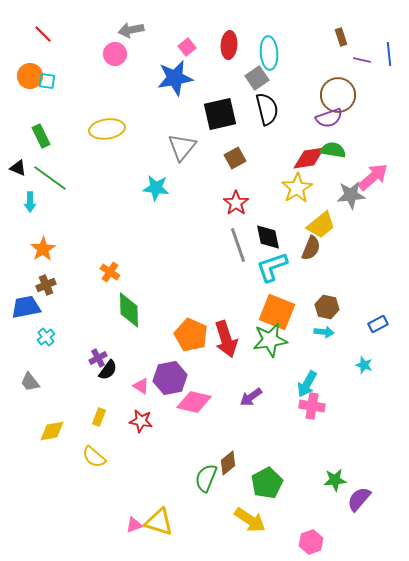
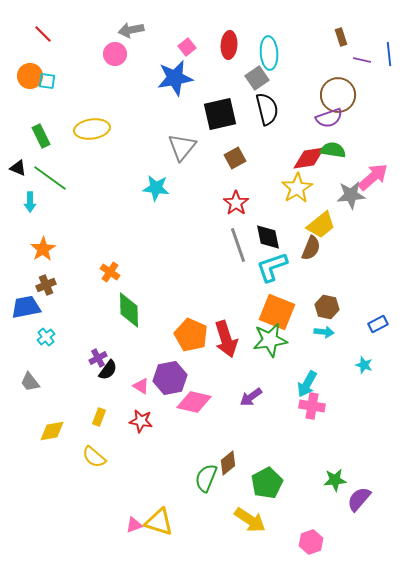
yellow ellipse at (107, 129): moved 15 px left
